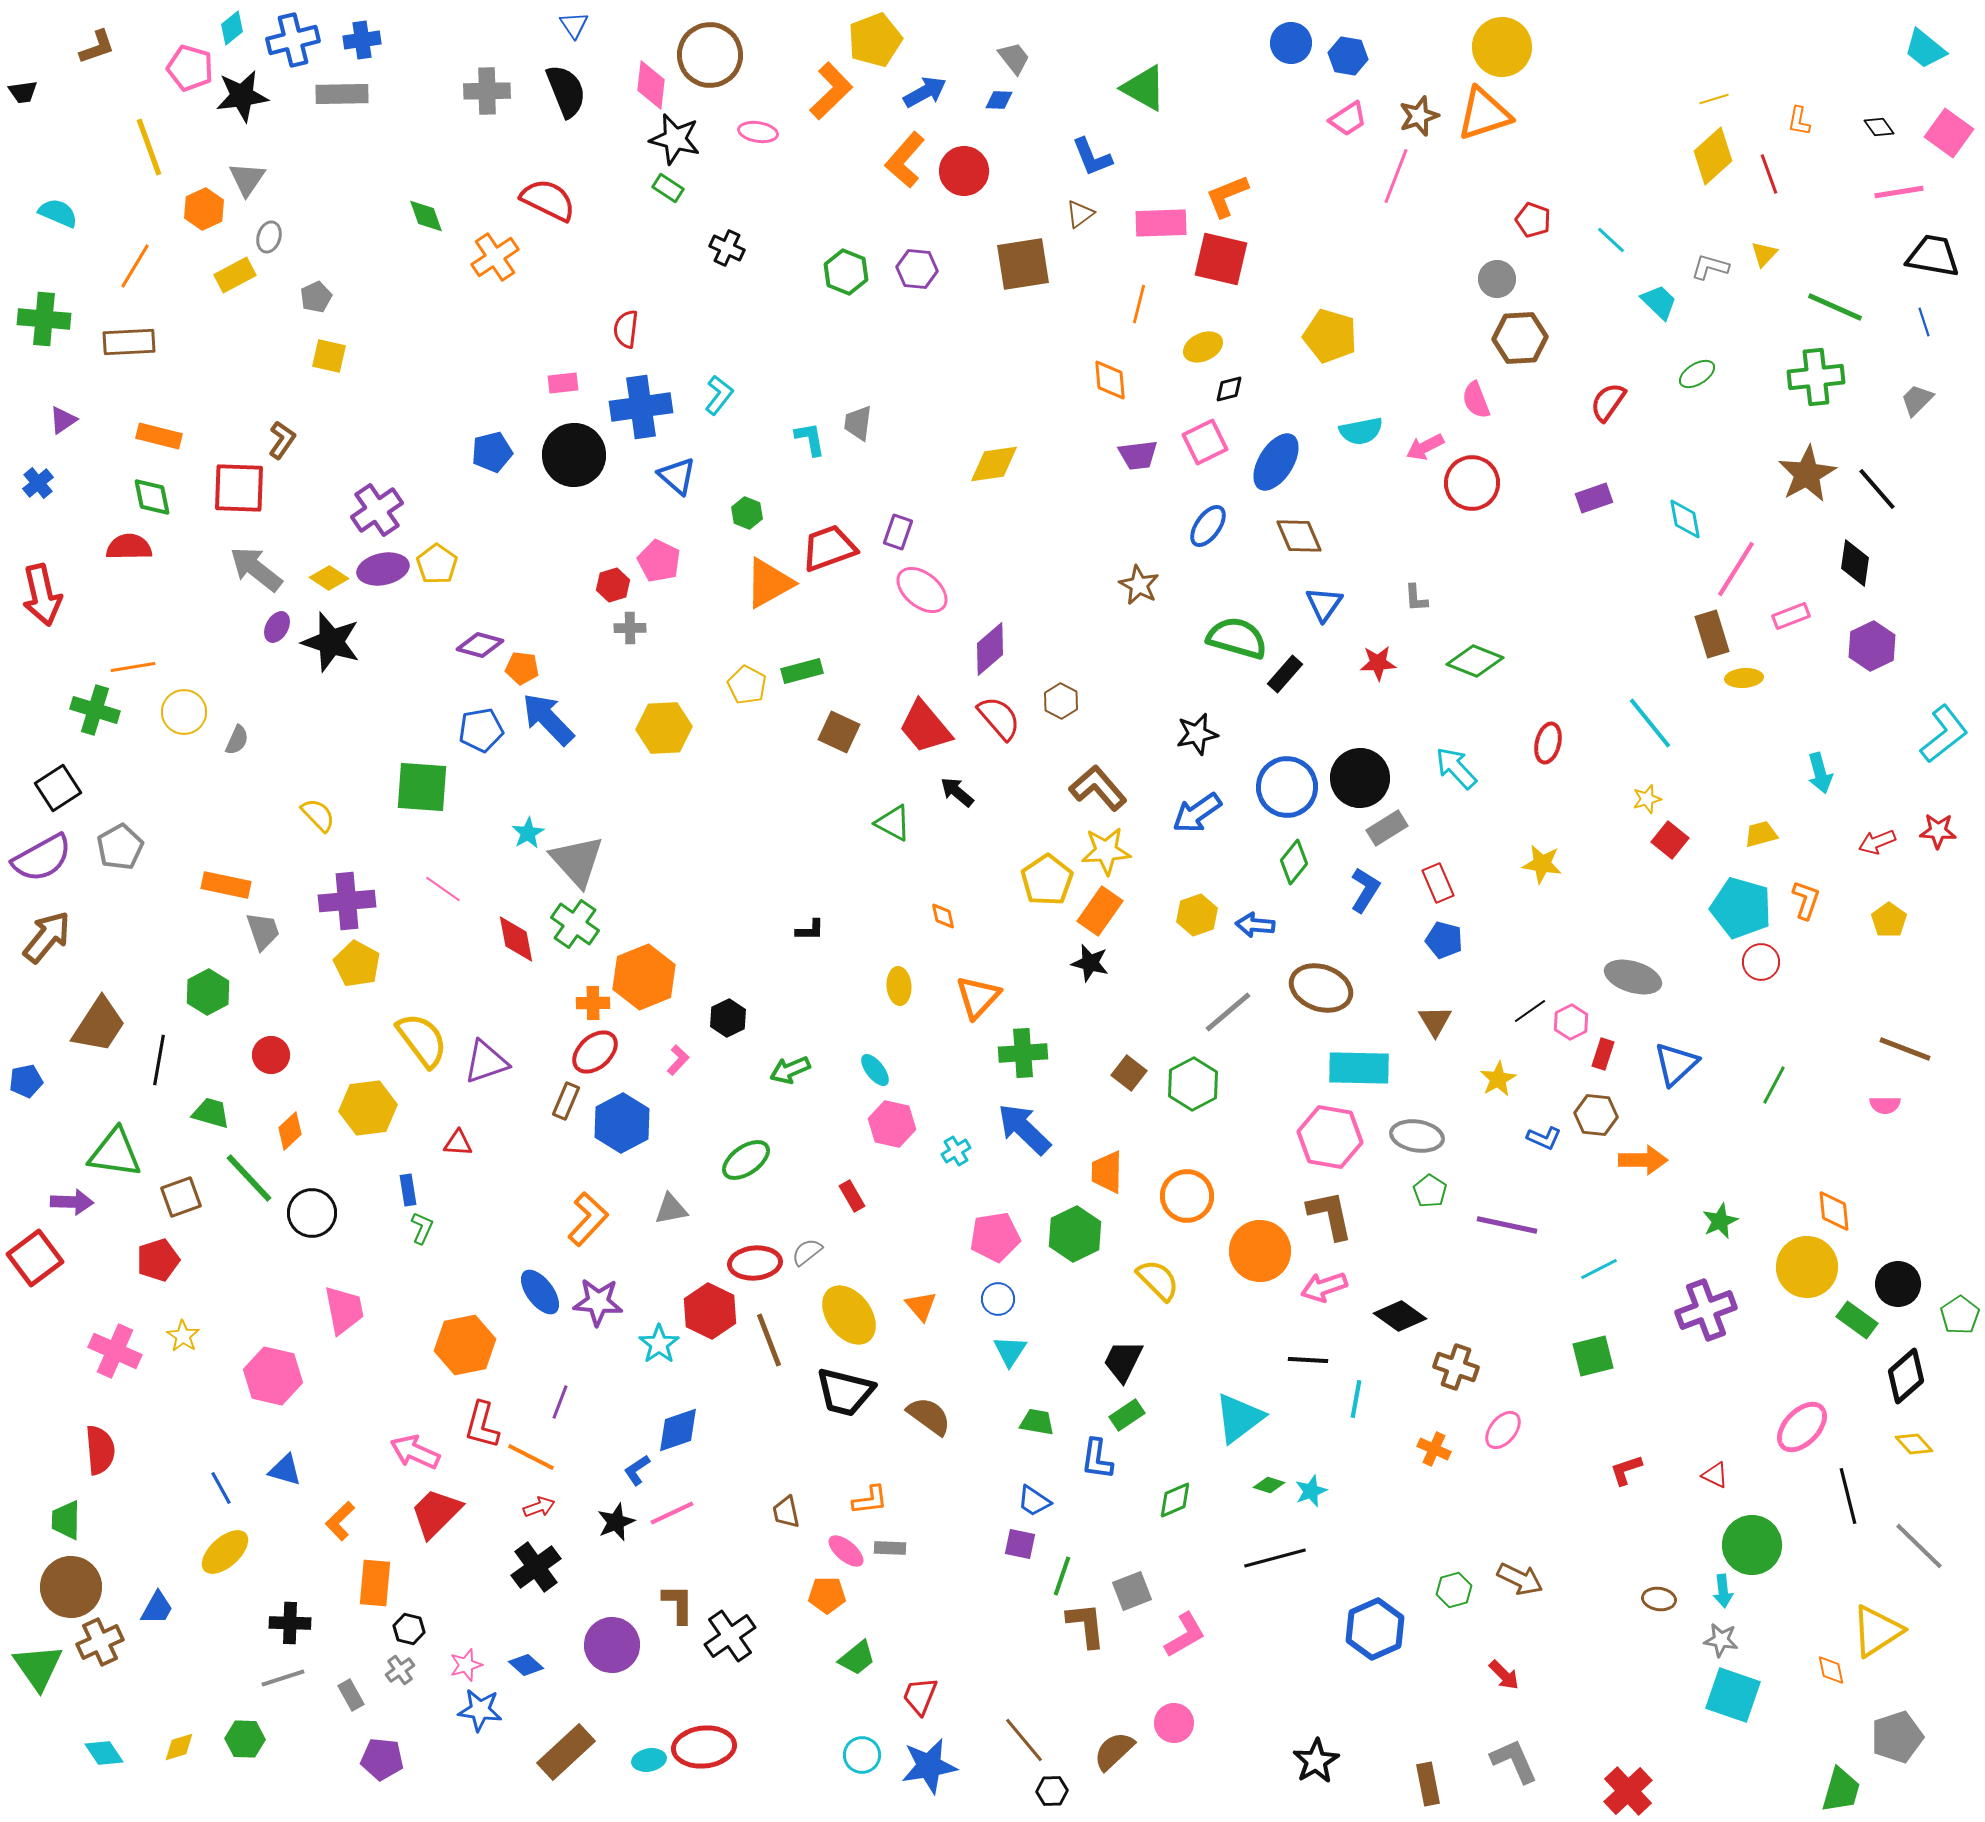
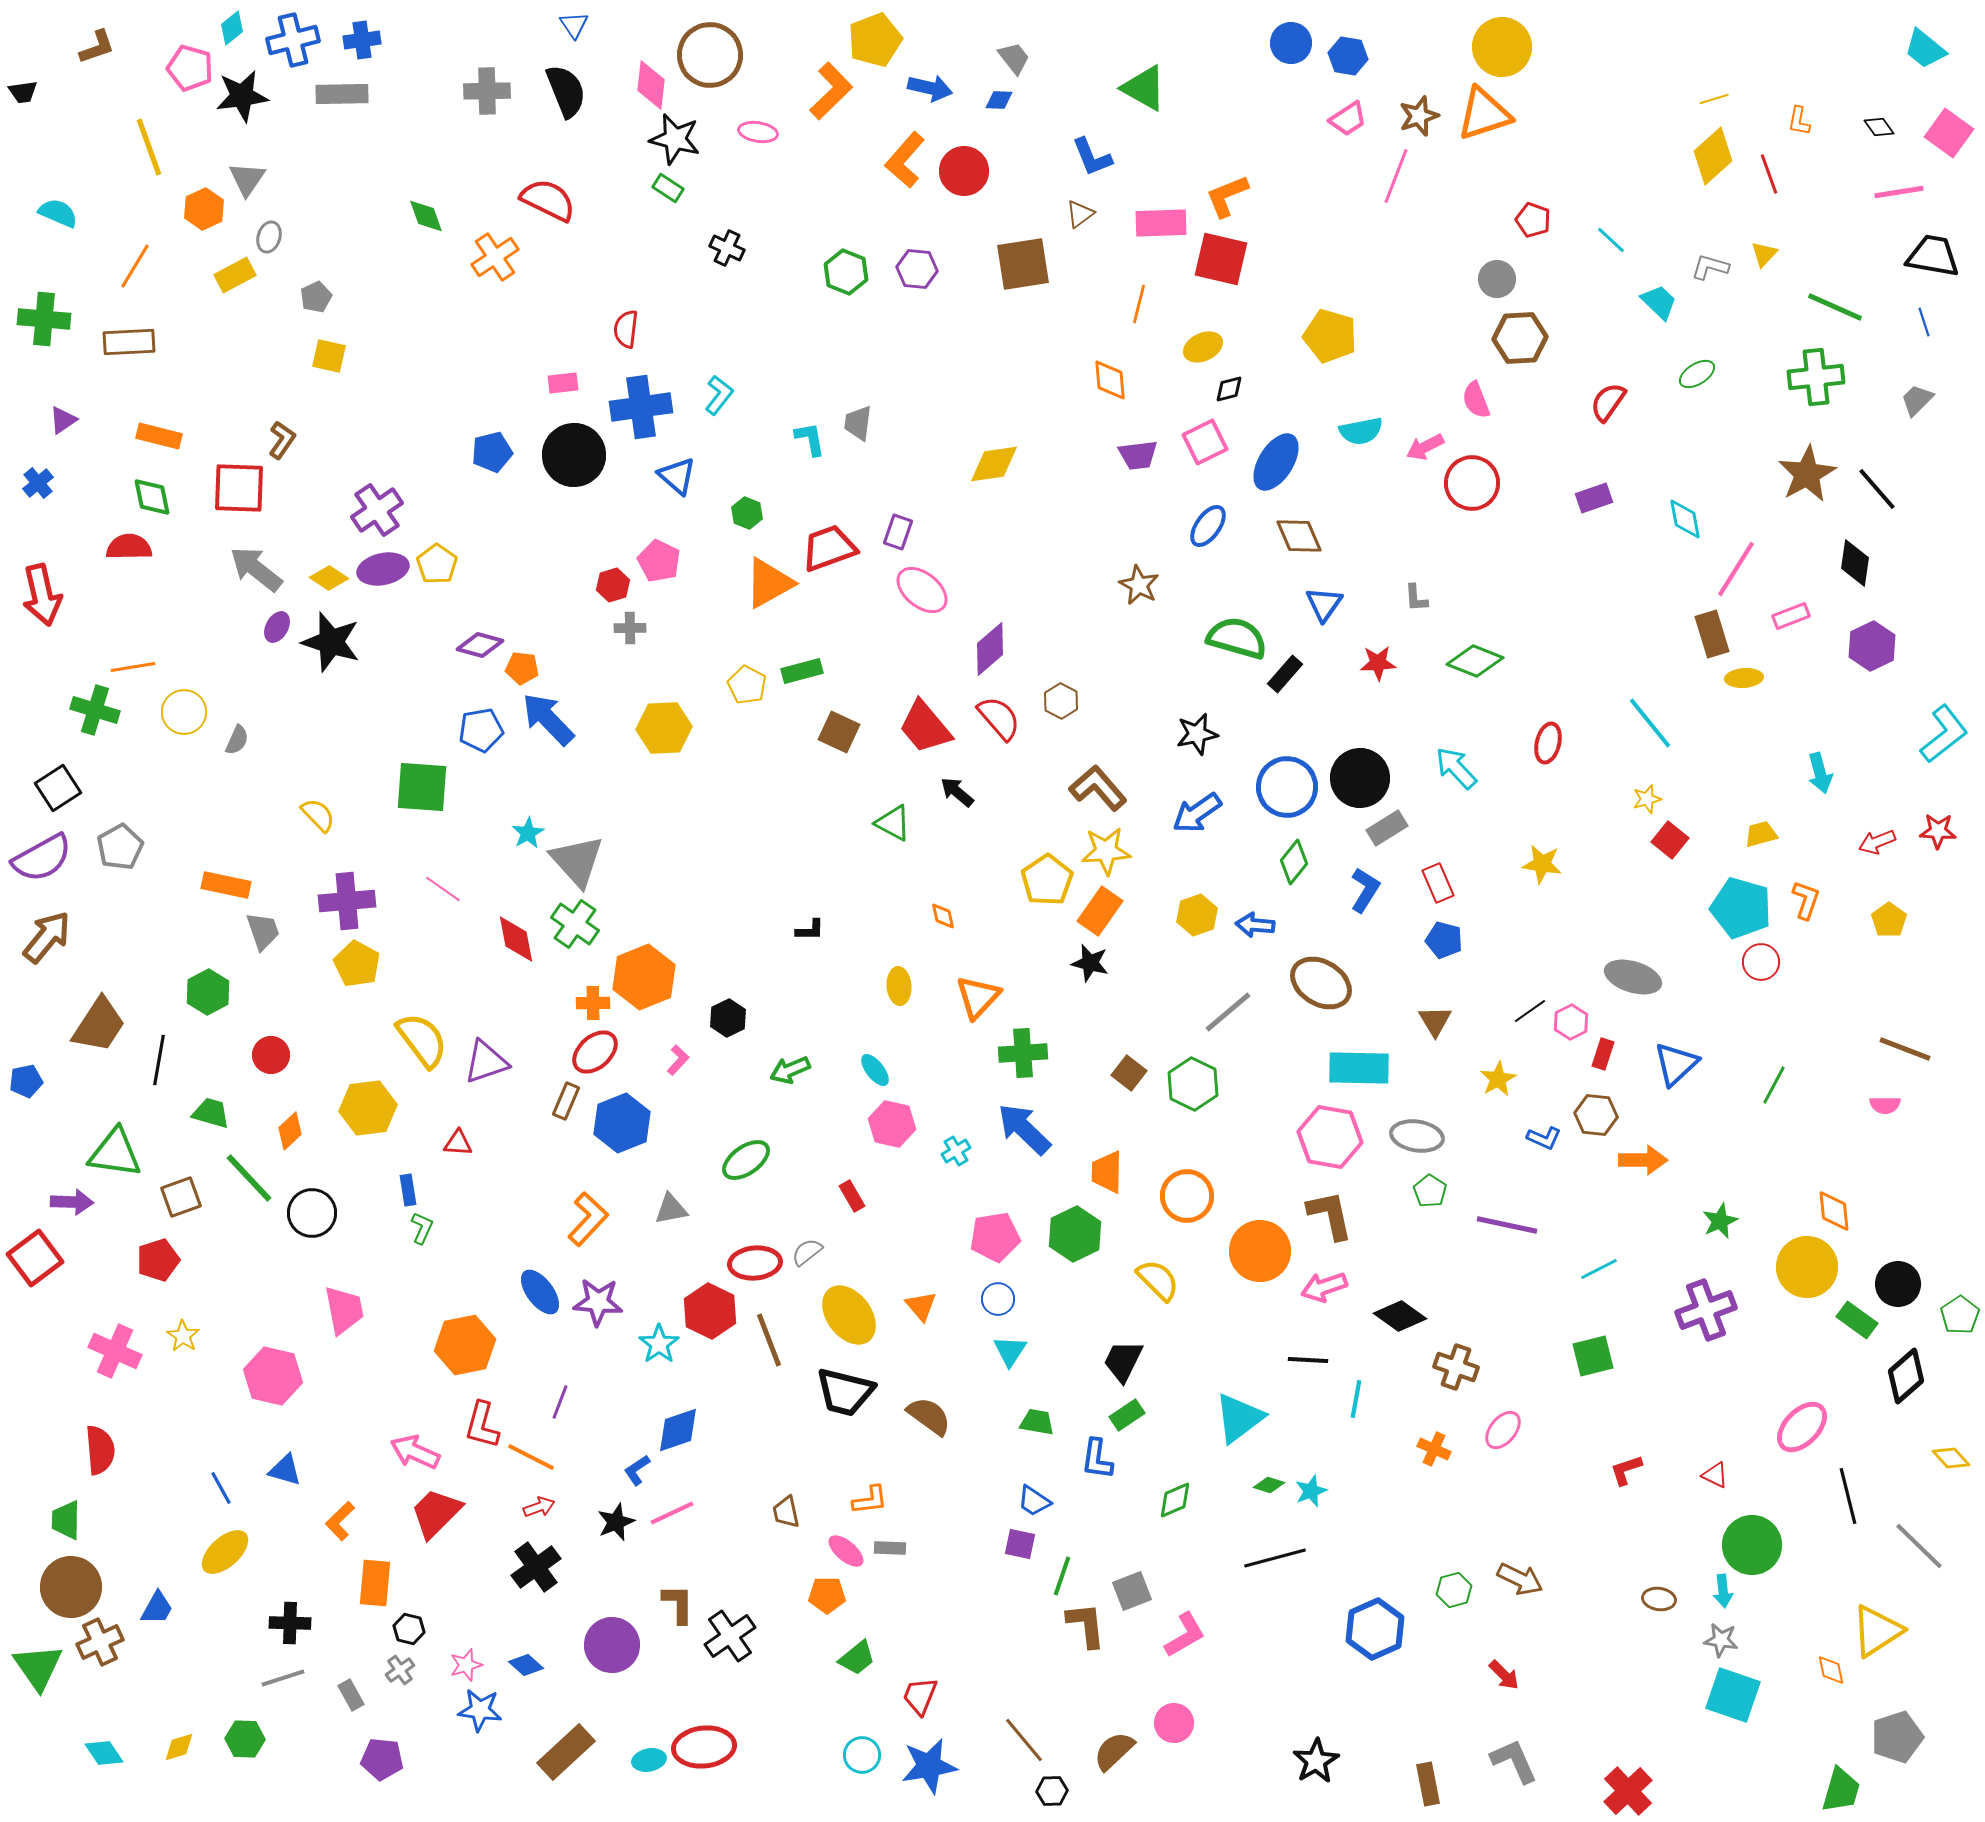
blue arrow at (925, 92): moved 5 px right, 4 px up; rotated 42 degrees clockwise
brown ellipse at (1321, 988): moved 5 px up; rotated 12 degrees clockwise
green hexagon at (1193, 1084): rotated 6 degrees counterclockwise
blue hexagon at (622, 1123): rotated 6 degrees clockwise
yellow diamond at (1914, 1444): moved 37 px right, 14 px down
